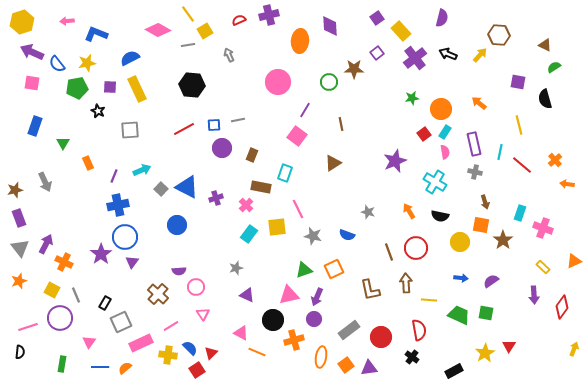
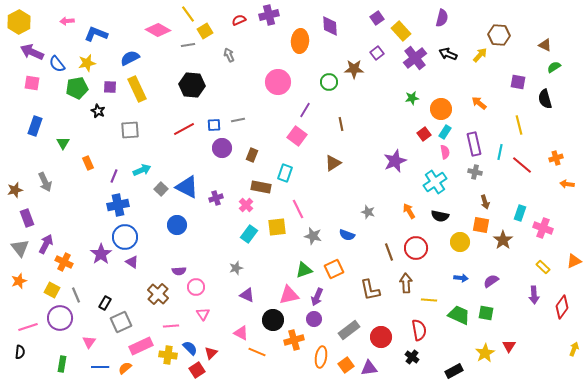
yellow hexagon at (22, 22): moved 3 px left; rotated 10 degrees counterclockwise
orange cross at (555, 160): moved 1 px right, 2 px up; rotated 24 degrees clockwise
cyan cross at (435, 182): rotated 25 degrees clockwise
purple rectangle at (19, 218): moved 8 px right
purple triangle at (132, 262): rotated 32 degrees counterclockwise
pink line at (171, 326): rotated 28 degrees clockwise
pink rectangle at (141, 343): moved 3 px down
